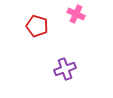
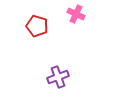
purple cross: moved 7 px left, 8 px down
